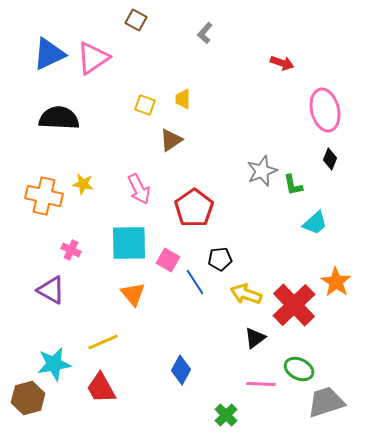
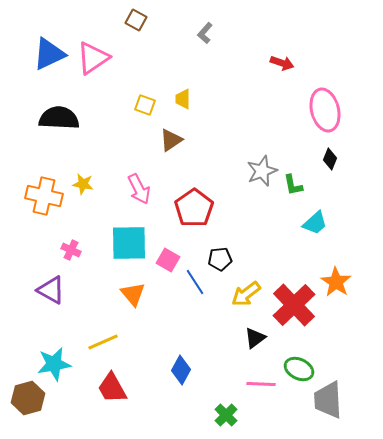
yellow arrow: rotated 56 degrees counterclockwise
red trapezoid: moved 11 px right
gray trapezoid: moved 2 px right, 2 px up; rotated 75 degrees counterclockwise
